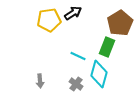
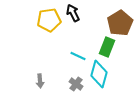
black arrow: rotated 84 degrees counterclockwise
